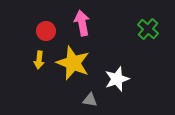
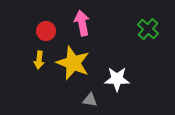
white star: rotated 20 degrees clockwise
